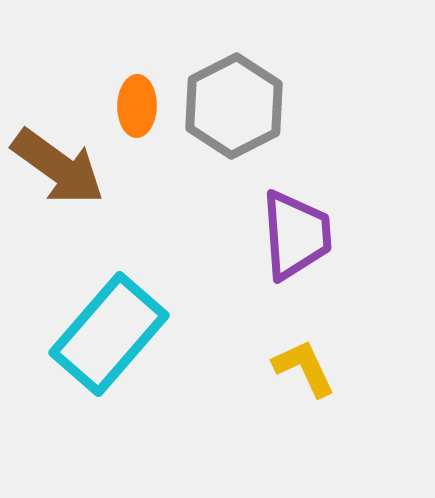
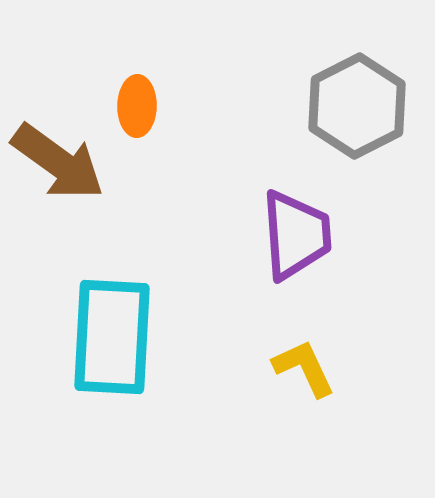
gray hexagon: moved 123 px right
brown arrow: moved 5 px up
cyan rectangle: moved 3 px right, 3 px down; rotated 38 degrees counterclockwise
